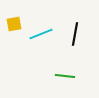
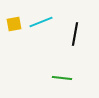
cyan line: moved 12 px up
green line: moved 3 px left, 2 px down
